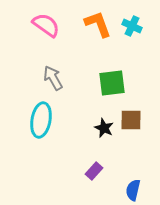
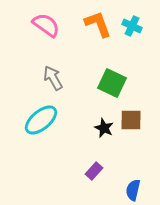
green square: rotated 32 degrees clockwise
cyan ellipse: rotated 40 degrees clockwise
